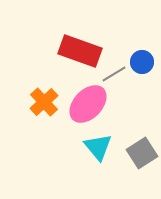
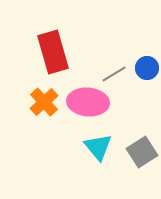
red rectangle: moved 27 px left, 1 px down; rotated 54 degrees clockwise
blue circle: moved 5 px right, 6 px down
pink ellipse: moved 2 px up; rotated 51 degrees clockwise
gray square: moved 1 px up
